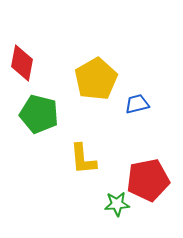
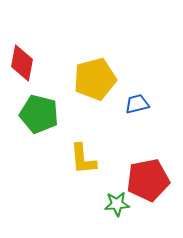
yellow pentagon: moved 1 px left; rotated 15 degrees clockwise
